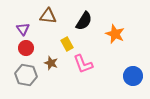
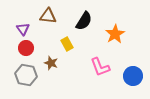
orange star: rotated 18 degrees clockwise
pink L-shape: moved 17 px right, 3 px down
